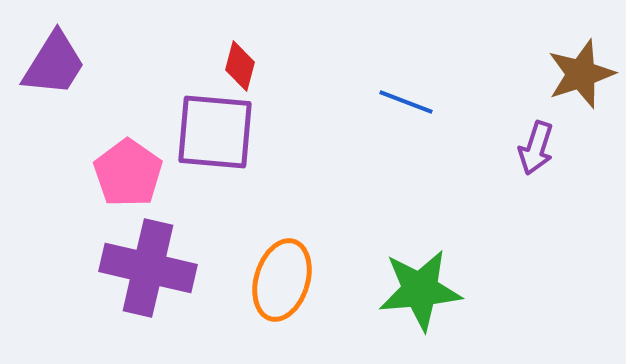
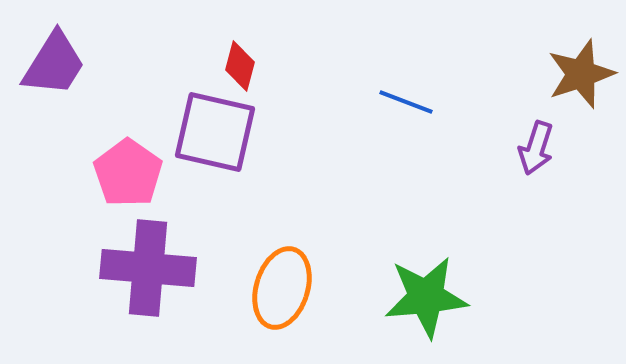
purple square: rotated 8 degrees clockwise
purple cross: rotated 8 degrees counterclockwise
orange ellipse: moved 8 px down
green star: moved 6 px right, 7 px down
